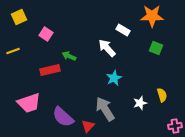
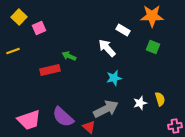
yellow square: rotated 21 degrees counterclockwise
pink square: moved 7 px left, 6 px up; rotated 32 degrees clockwise
green square: moved 3 px left, 1 px up
cyan star: rotated 14 degrees clockwise
yellow semicircle: moved 2 px left, 4 px down
pink trapezoid: moved 17 px down
gray arrow: moved 1 px right; rotated 95 degrees clockwise
red triangle: moved 1 px right, 1 px down; rotated 32 degrees counterclockwise
